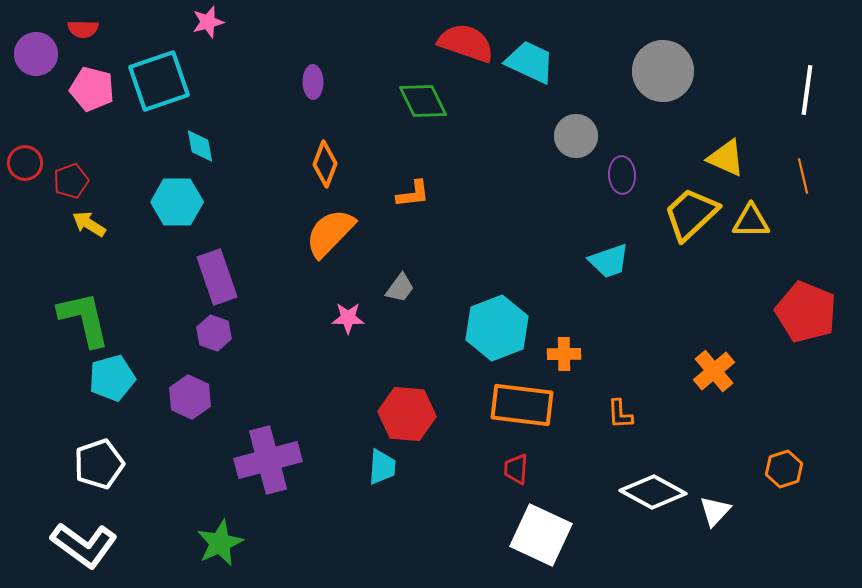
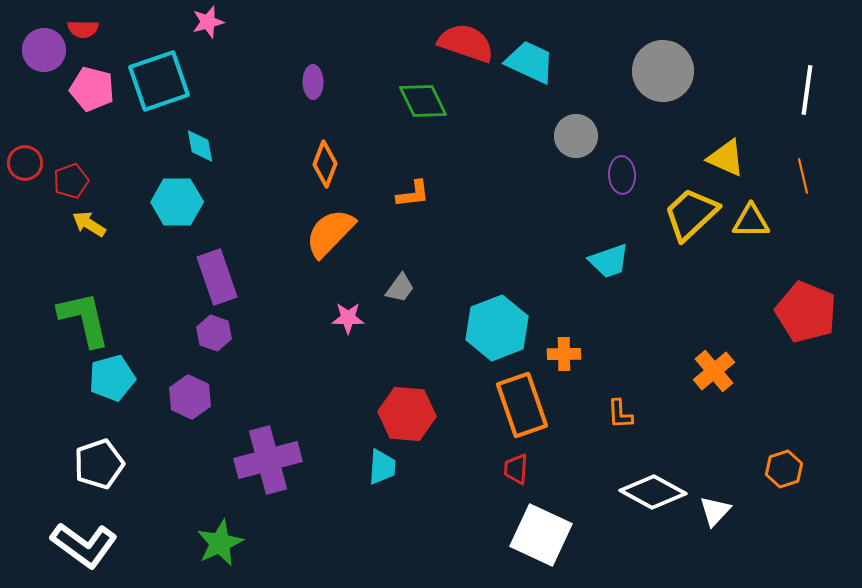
purple circle at (36, 54): moved 8 px right, 4 px up
orange rectangle at (522, 405): rotated 64 degrees clockwise
